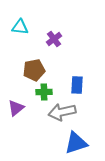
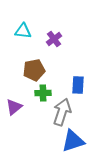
cyan triangle: moved 3 px right, 4 px down
blue rectangle: moved 1 px right
green cross: moved 1 px left, 1 px down
purple triangle: moved 2 px left, 1 px up
gray arrow: rotated 120 degrees clockwise
blue triangle: moved 3 px left, 2 px up
